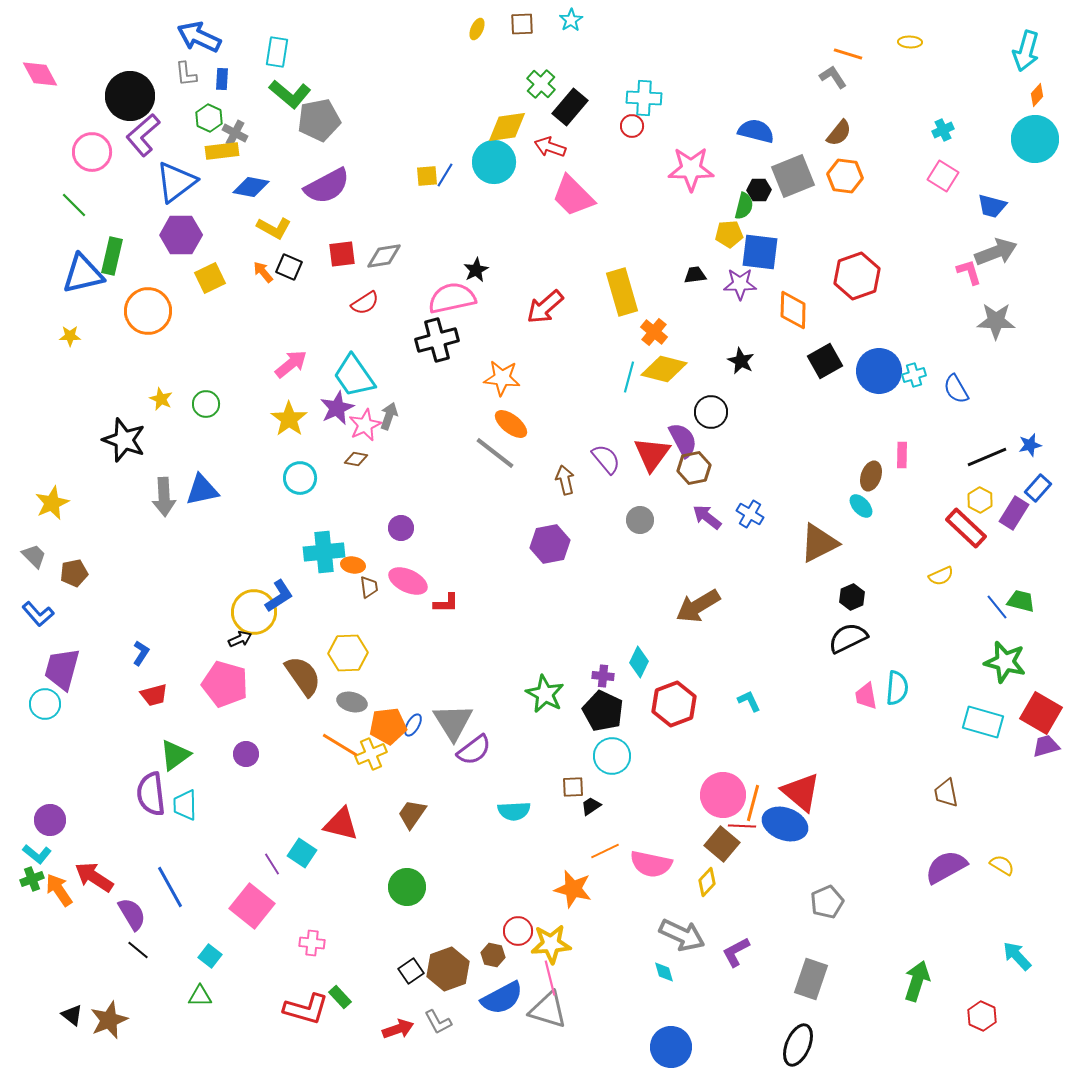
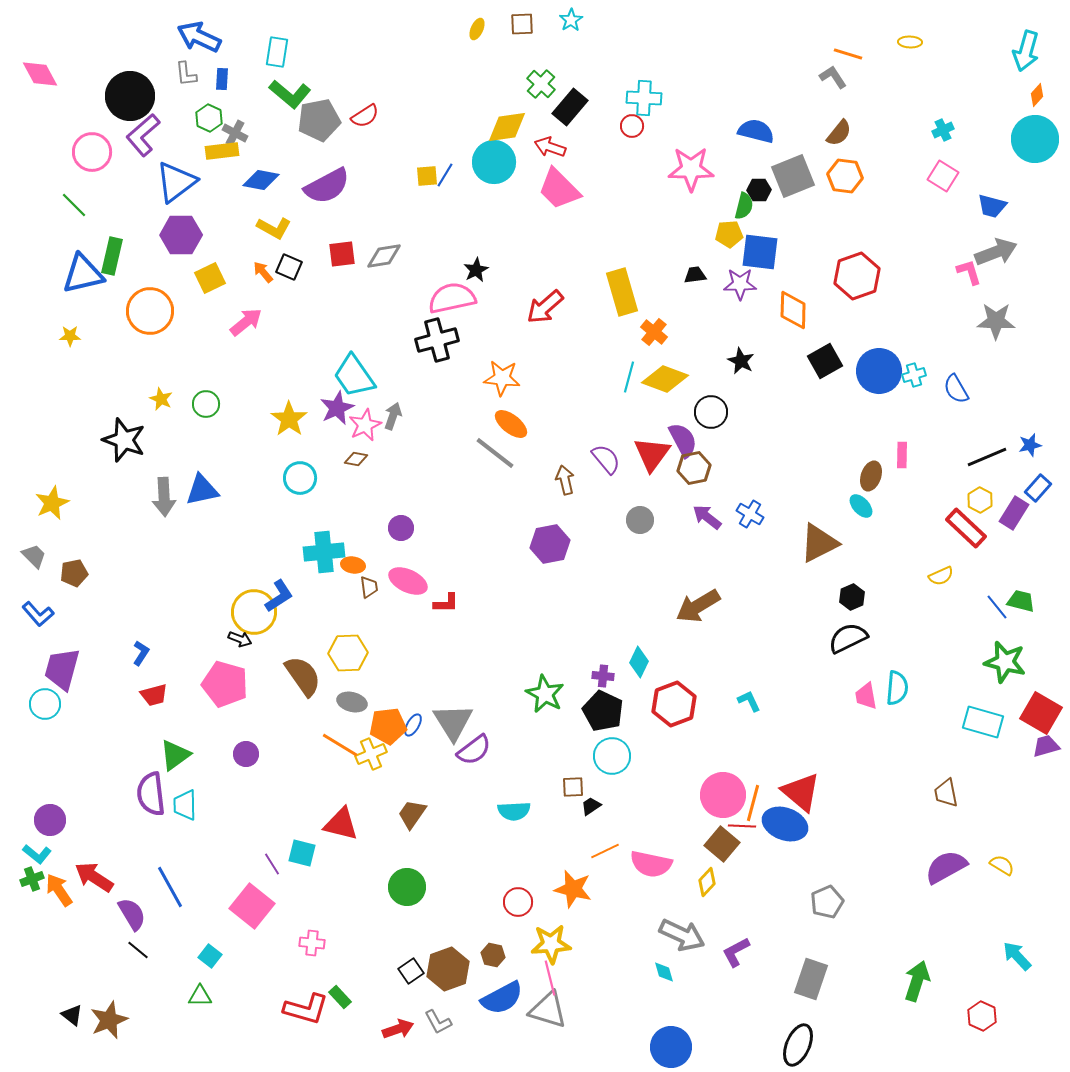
blue diamond at (251, 187): moved 10 px right, 7 px up
pink trapezoid at (573, 196): moved 14 px left, 7 px up
red semicircle at (365, 303): moved 187 px up
orange circle at (148, 311): moved 2 px right
pink arrow at (291, 364): moved 45 px left, 42 px up
yellow diamond at (664, 369): moved 1 px right, 10 px down; rotated 6 degrees clockwise
gray arrow at (389, 416): moved 4 px right
black arrow at (240, 639): rotated 45 degrees clockwise
cyan square at (302, 853): rotated 20 degrees counterclockwise
red circle at (518, 931): moved 29 px up
